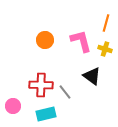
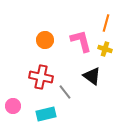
red cross: moved 8 px up; rotated 10 degrees clockwise
